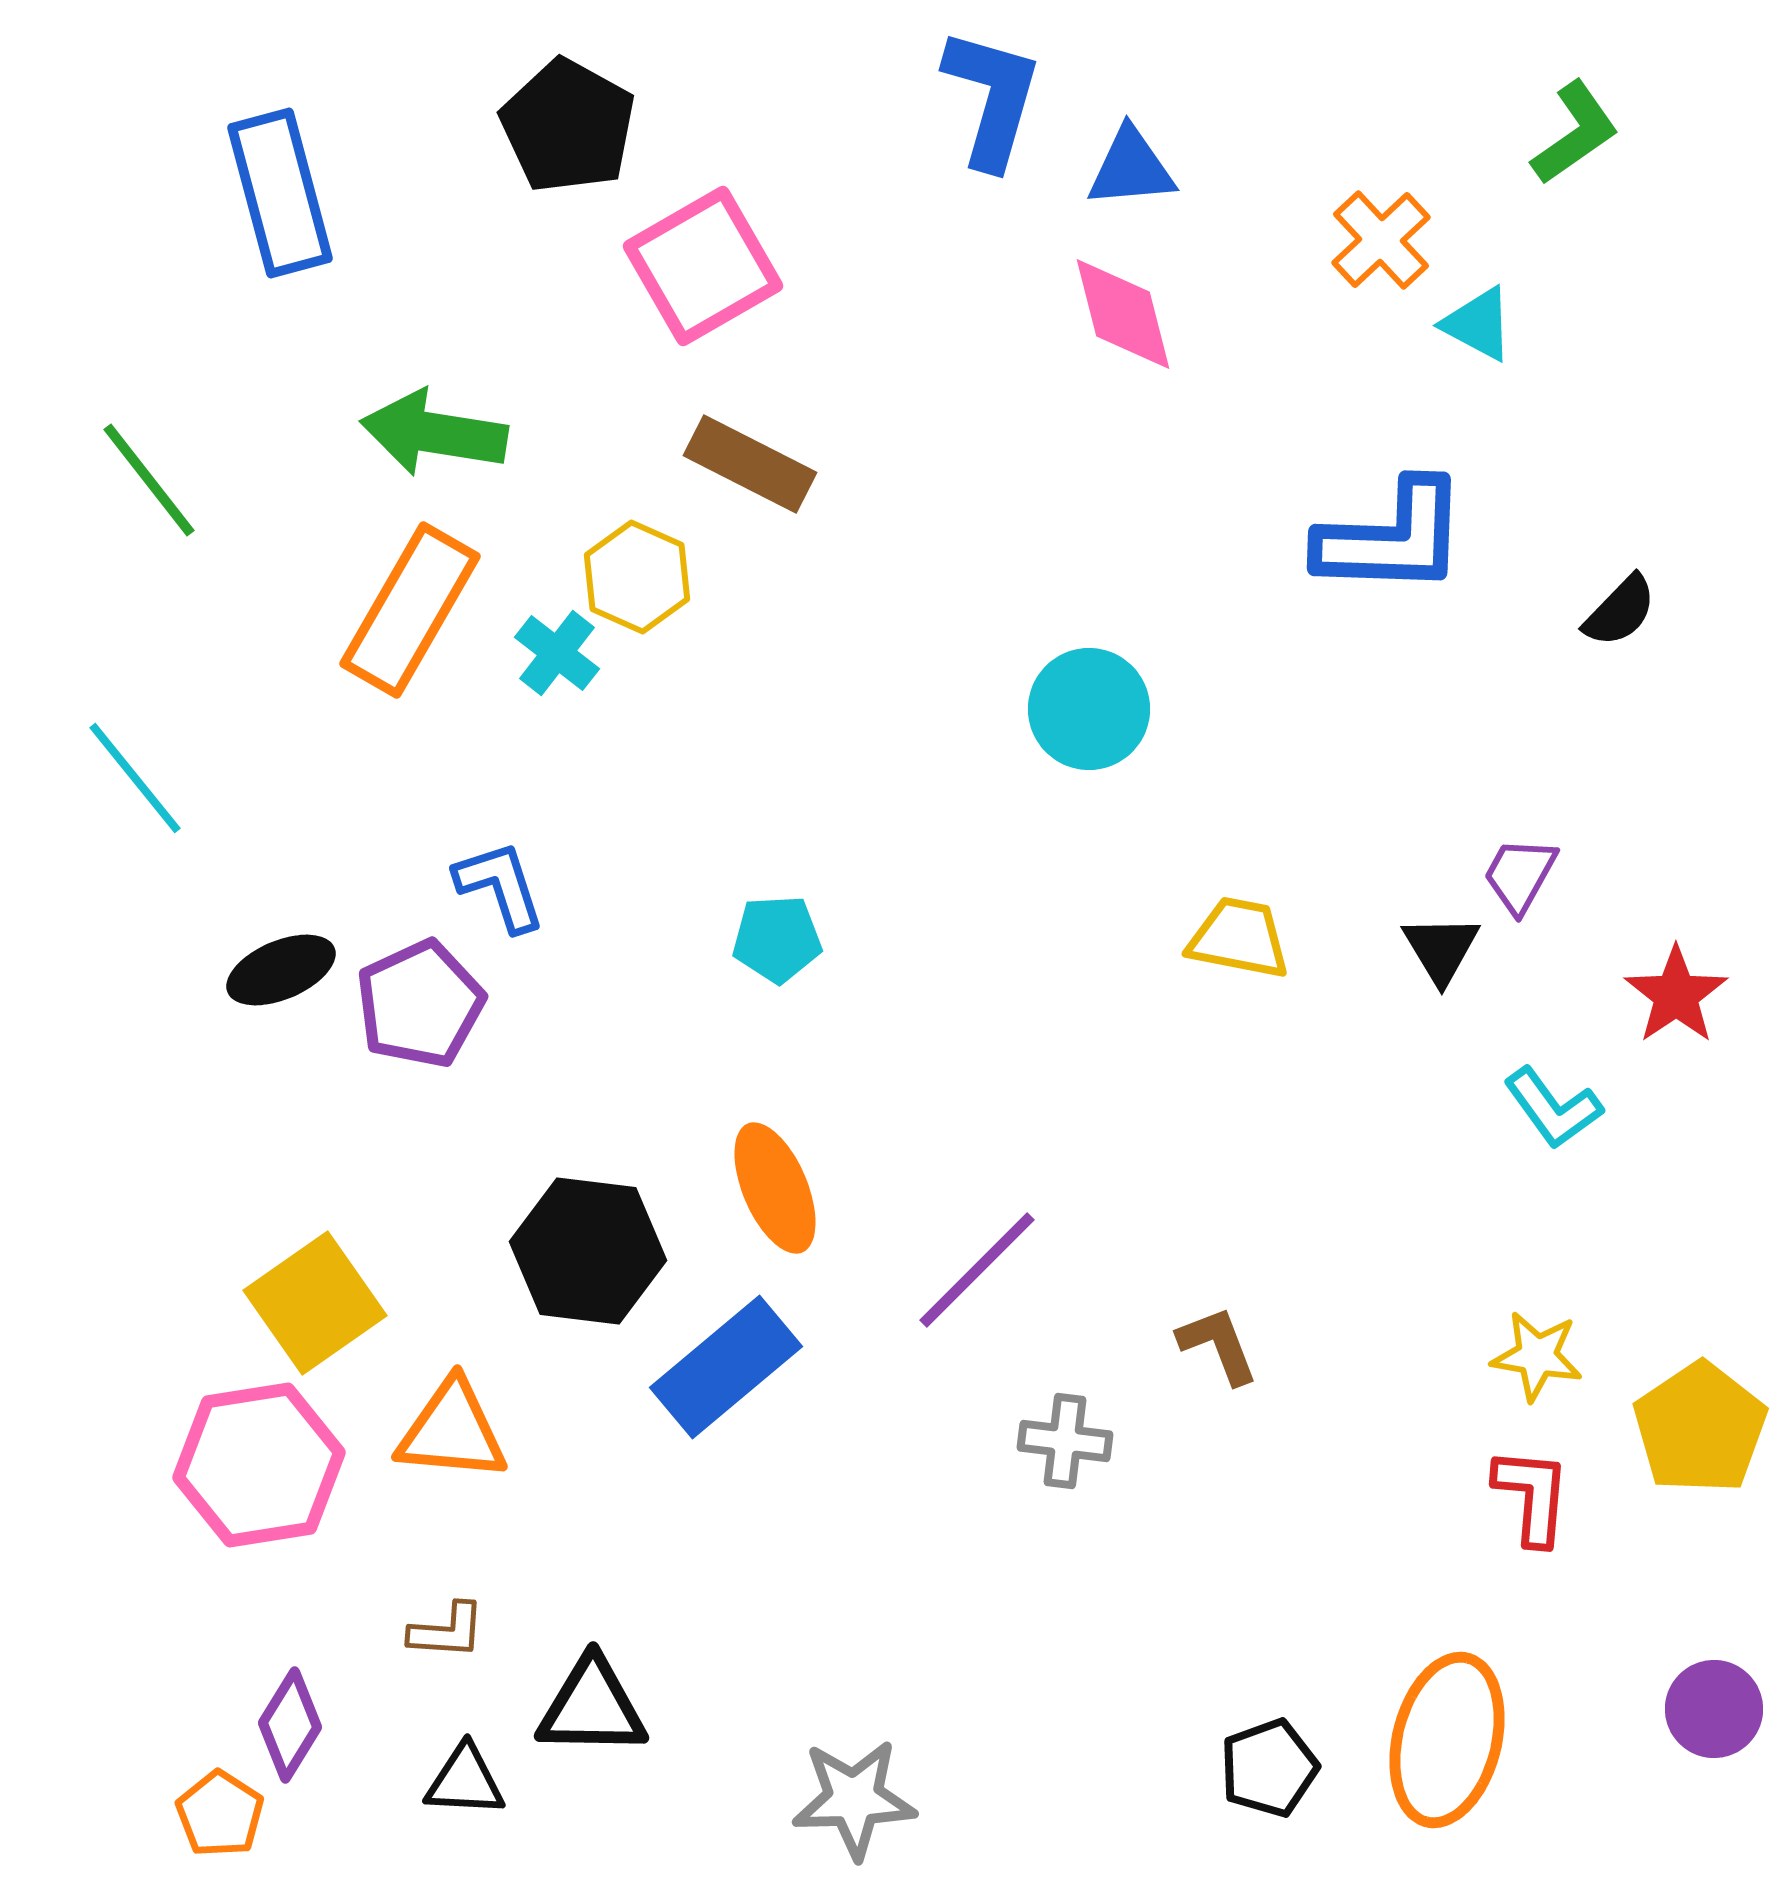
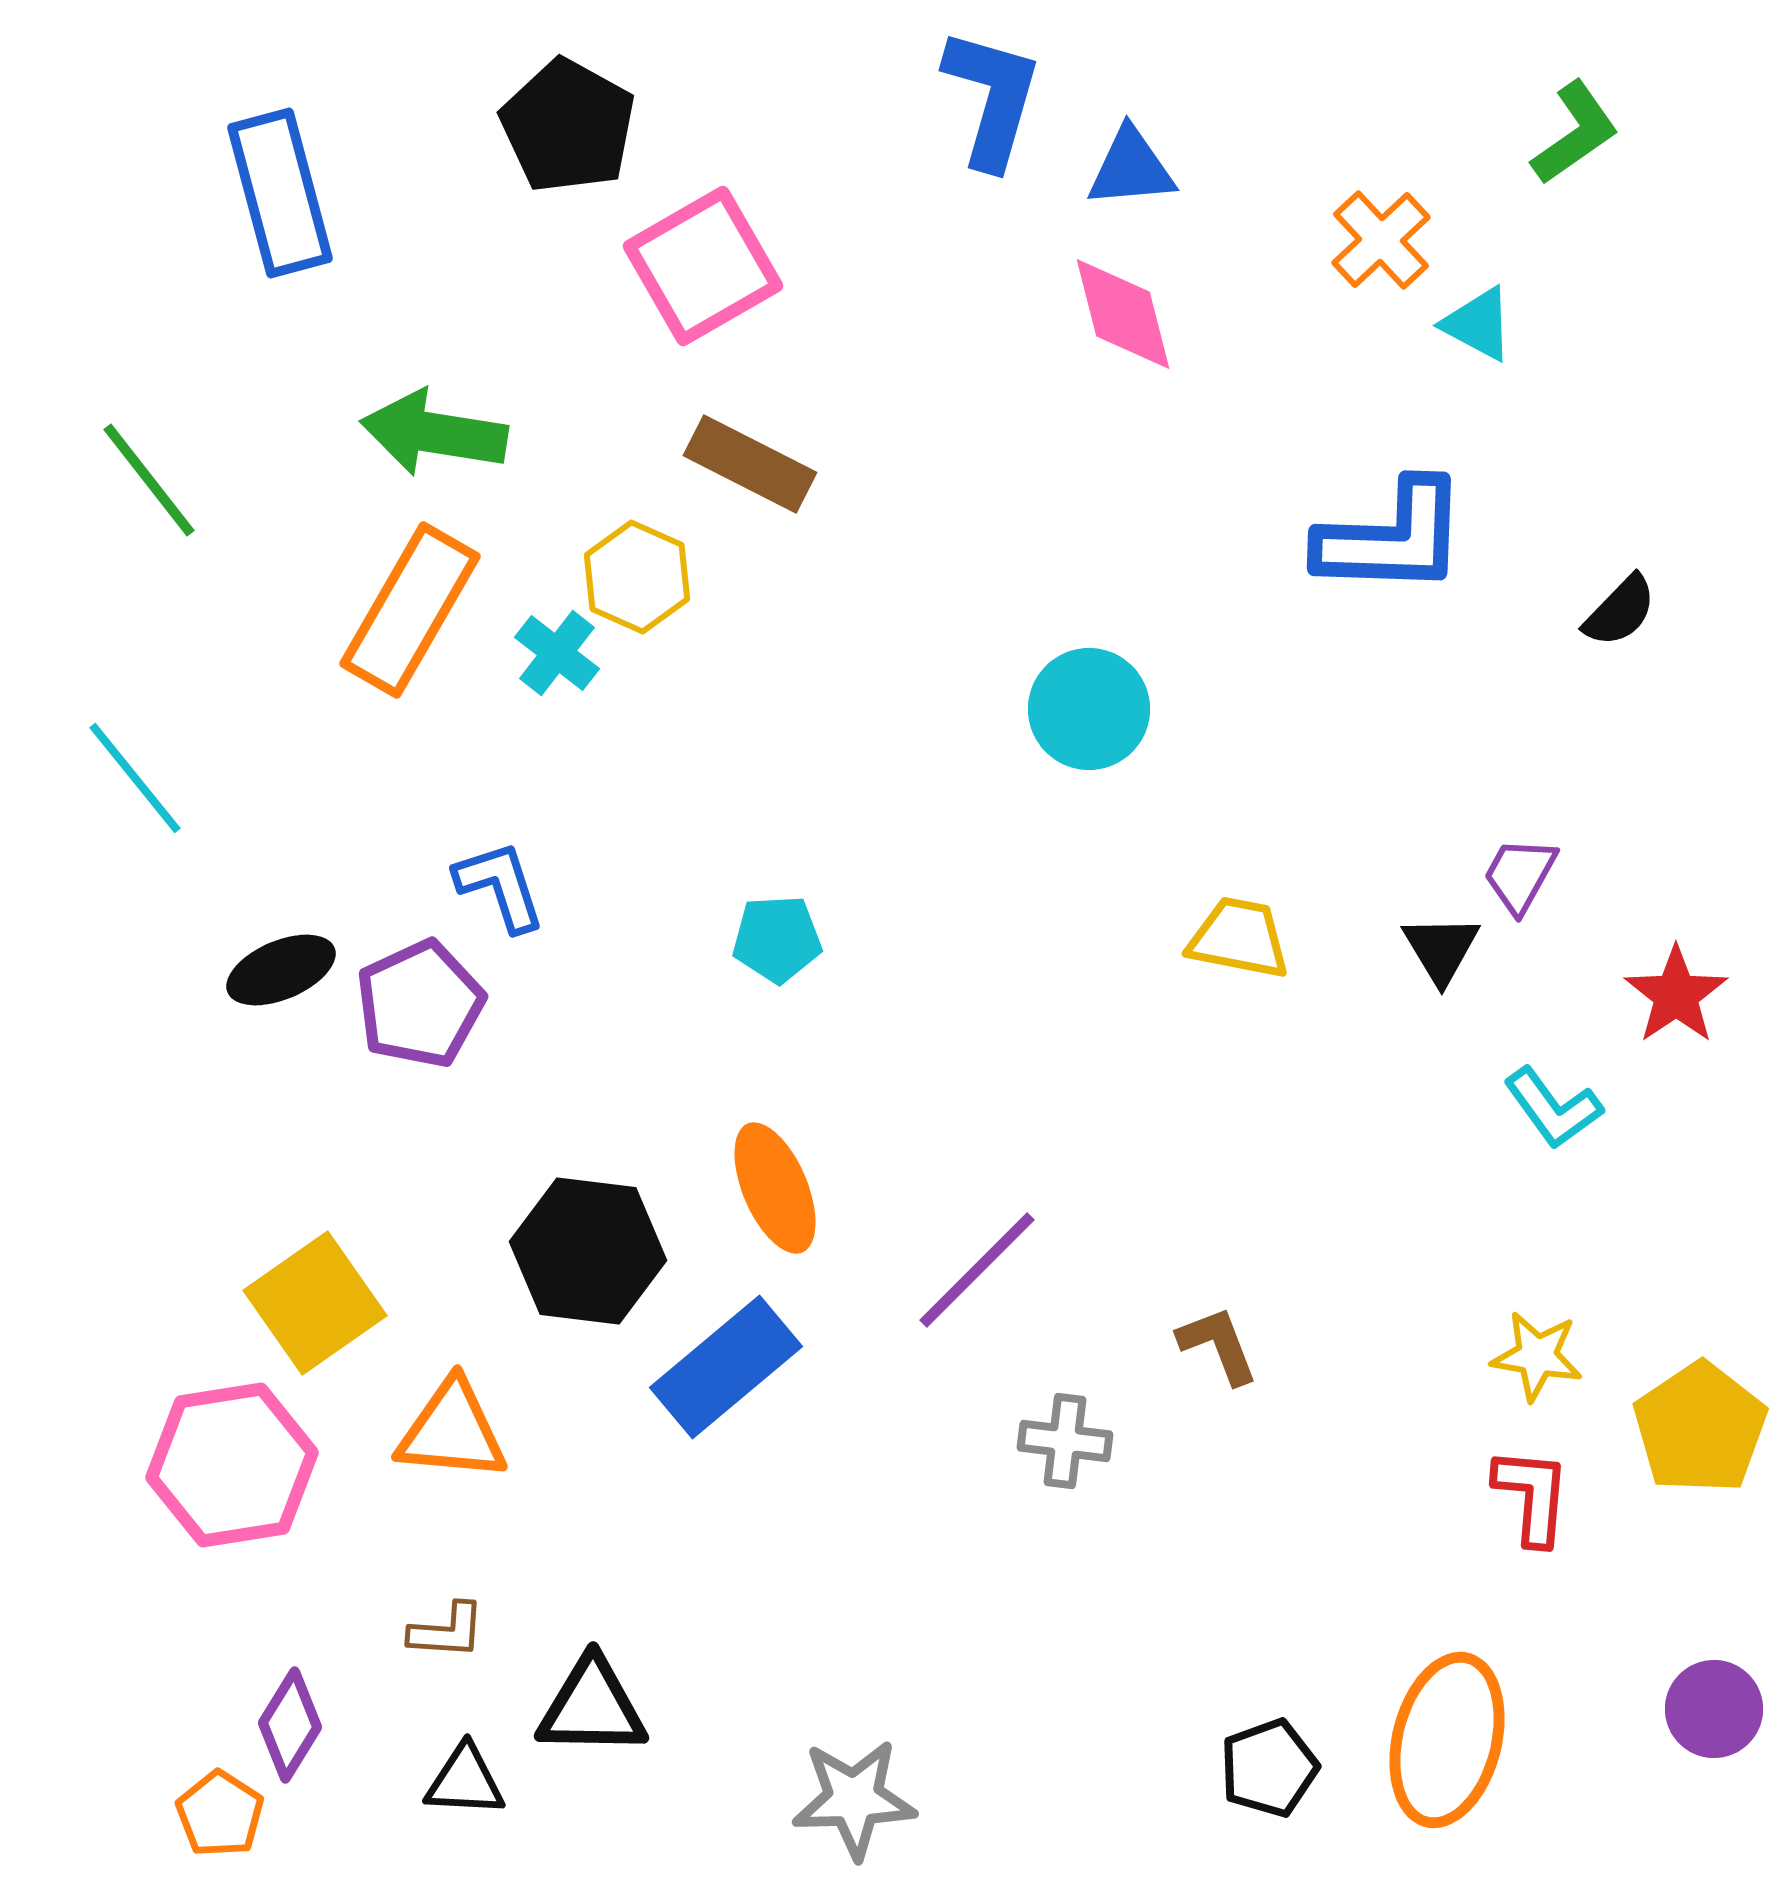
pink hexagon at (259, 1465): moved 27 px left
